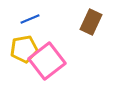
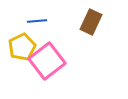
blue line: moved 7 px right, 2 px down; rotated 18 degrees clockwise
yellow pentagon: moved 2 px left, 2 px up; rotated 16 degrees counterclockwise
